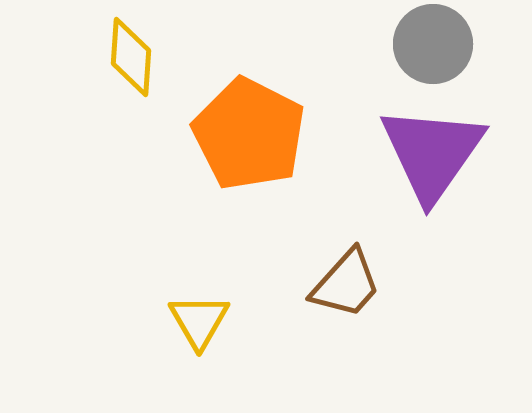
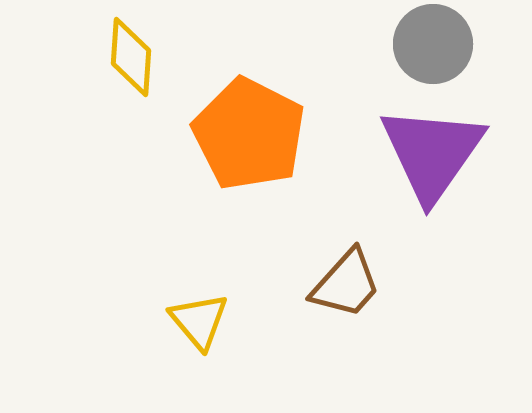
yellow triangle: rotated 10 degrees counterclockwise
